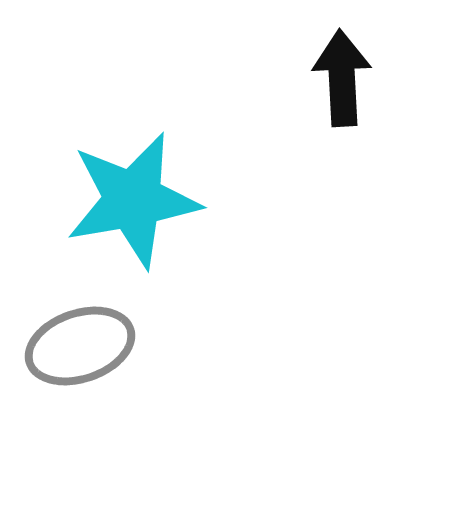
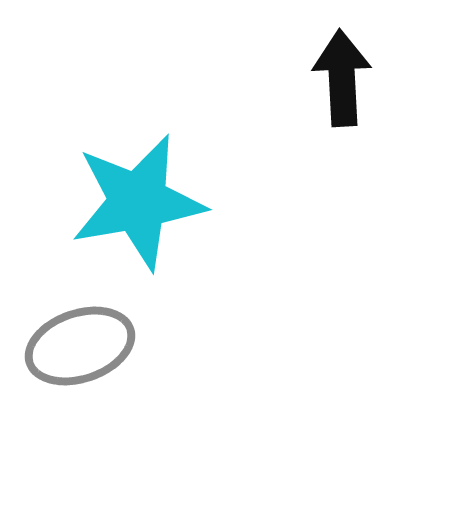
cyan star: moved 5 px right, 2 px down
